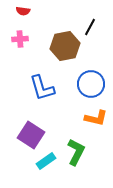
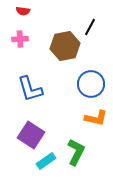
blue L-shape: moved 12 px left, 1 px down
